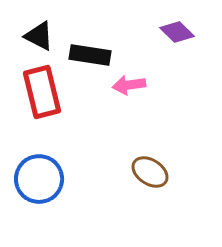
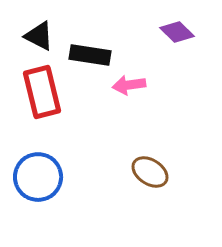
blue circle: moved 1 px left, 2 px up
